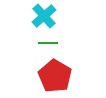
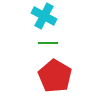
cyan cross: rotated 20 degrees counterclockwise
